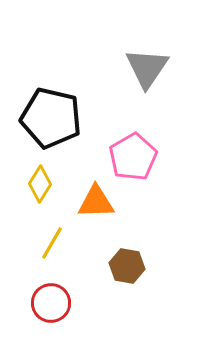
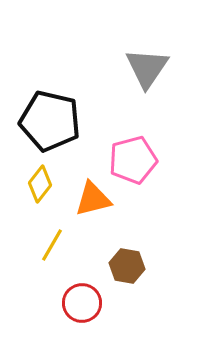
black pentagon: moved 1 px left, 3 px down
pink pentagon: moved 3 px down; rotated 15 degrees clockwise
yellow diamond: rotated 6 degrees clockwise
orange triangle: moved 3 px left, 3 px up; rotated 12 degrees counterclockwise
yellow line: moved 2 px down
red circle: moved 31 px right
